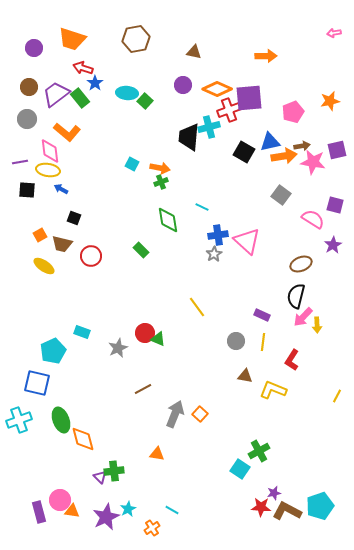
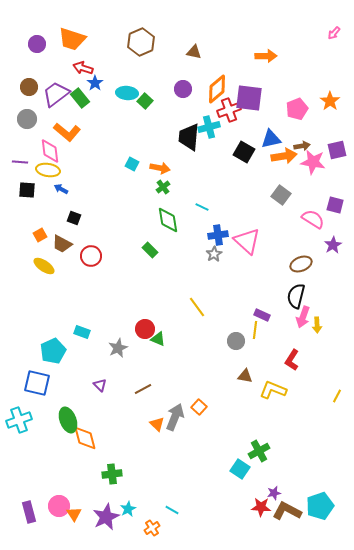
pink arrow at (334, 33): rotated 40 degrees counterclockwise
brown hexagon at (136, 39): moved 5 px right, 3 px down; rotated 12 degrees counterclockwise
purple circle at (34, 48): moved 3 px right, 4 px up
purple circle at (183, 85): moved 4 px down
orange diamond at (217, 89): rotated 64 degrees counterclockwise
purple square at (249, 98): rotated 12 degrees clockwise
orange star at (330, 101): rotated 24 degrees counterclockwise
pink pentagon at (293, 112): moved 4 px right, 3 px up
blue triangle at (270, 142): moved 1 px right, 3 px up
purple line at (20, 162): rotated 14 degrees clockwise
green cross at (161, 182): moved 2 px right, 5 px down; rotated 16 degrees counterclockwise
brown trapezoid at (62, 244): rotated 15 degrees clockwise
green rectangle at (141, 250): moved 9 px right
pink arrow at (303, 317): rotated 25 degrees counterclockwise
red circle at (145, 333): moved 4 px up
yellow line at (263, 342): moved 8 px left, 12 px up
gray arrow at (175, 414): moved 3 px down
orange square at (200, 414): moved 1 px left, 7 px up
green ellipse at (61, 420): moved 7 px right
orange diamond at (83, 439): moved 2 px right, 1 px up
orange triangle at (157, 454): moved 30 px up; rotated 35 degrees clockwise
green cross at (114, 471): moved 2 px left, 3 px down
purple triangle at (100, 477): moved 92 px up
pink circle at (60, 500): moved 1 px left, 6 px down
orange triangle at (72, 511): moved 2 px right, 3 px down; rotated 49 degrees clockwise
purple rectangle at (39, 512): moved 10 px left
